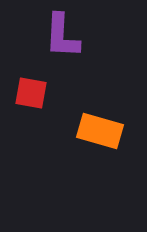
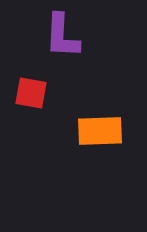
orange rectangle: rotated 18 degrees counterclockwise
